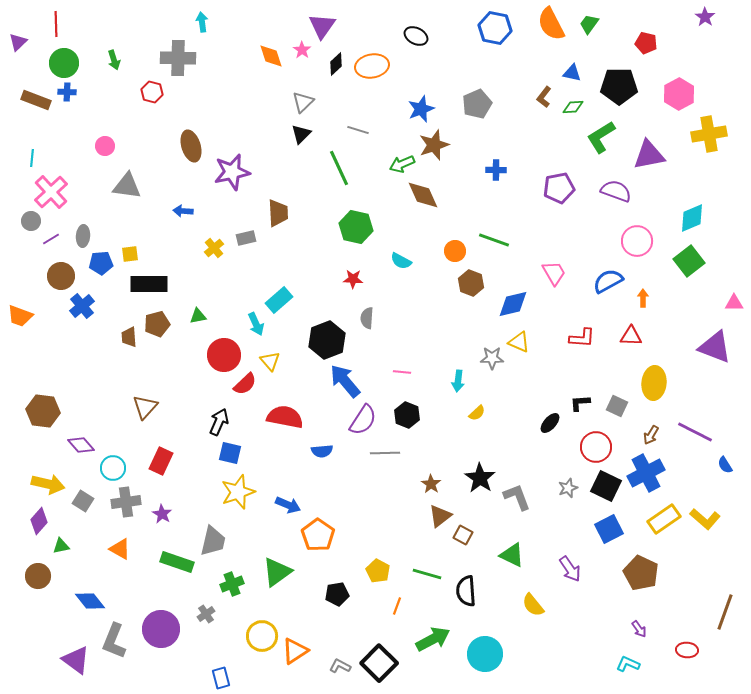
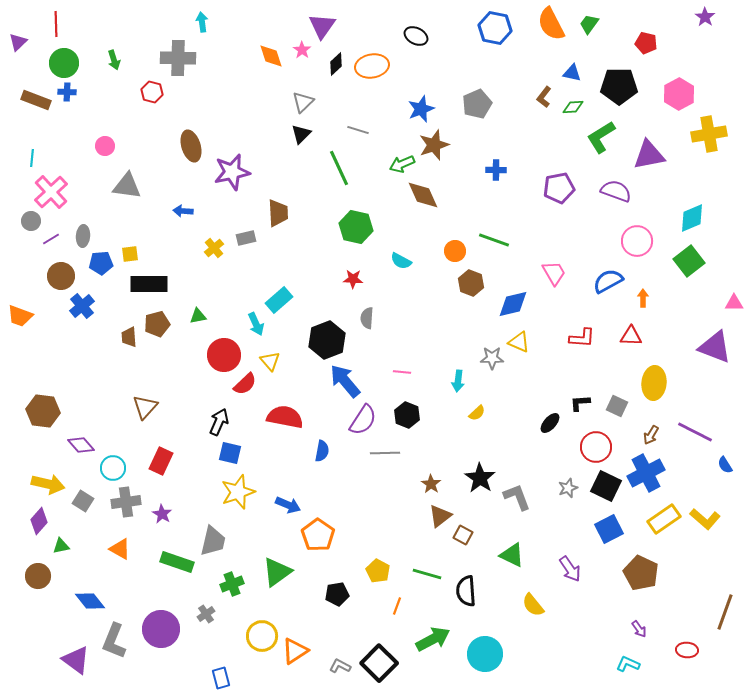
blue semicircle at (322, 451): rotated 75 degrees counterclockwise
